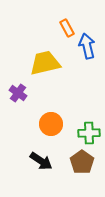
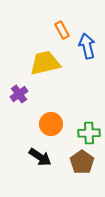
orange rectangle: moved 5 px left, 2 px down
purple cross: moved 1 px right, 1 px down; rotated 18 degrees clockwise
black arrow: moved 1 px left, 4 px up
